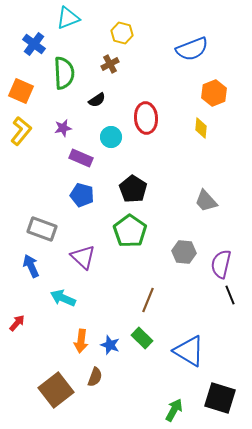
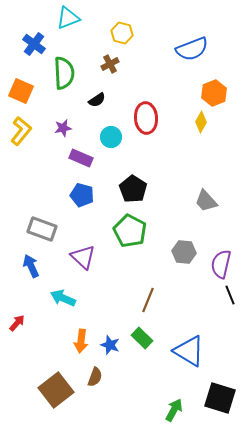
yellow diamond: moved 6 px up; rotated 25 degrees clockwise
green pentagon: rotated 8 degrees counterclockwise
